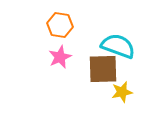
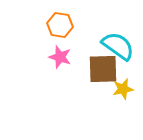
cyan semicircle: rotated 16 degrees clockwise
pink star: rotated 30 degrees counterclockwise
yellow star: moved 1 px right, 3 px up
